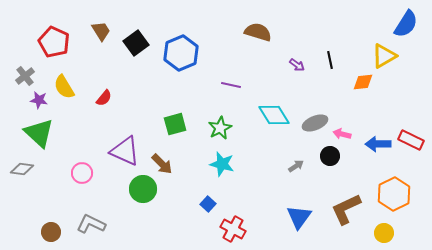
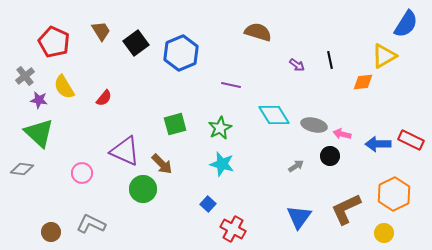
gray ellipse: moved 1 px left, 2 px down; rotated 35 degrees clockwise
